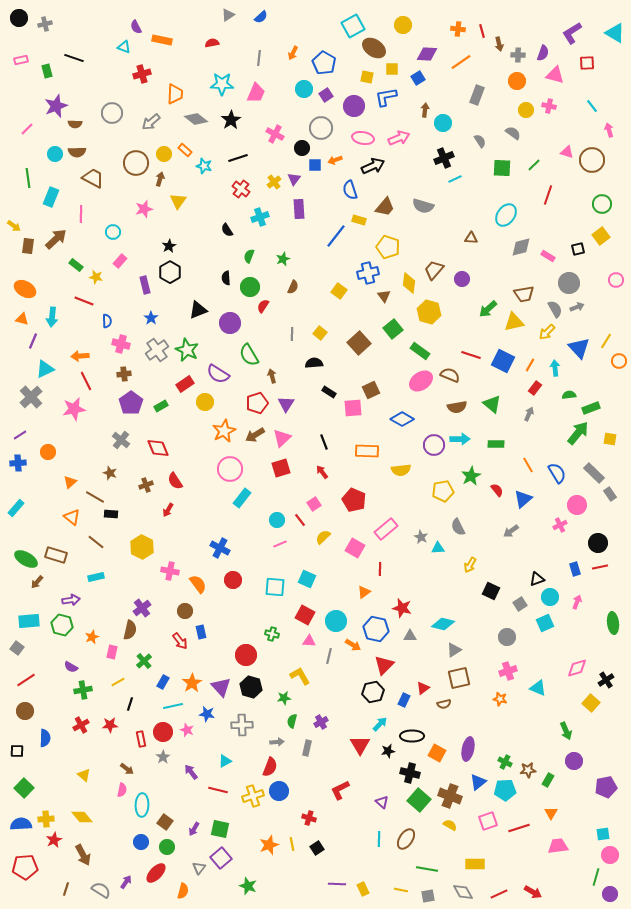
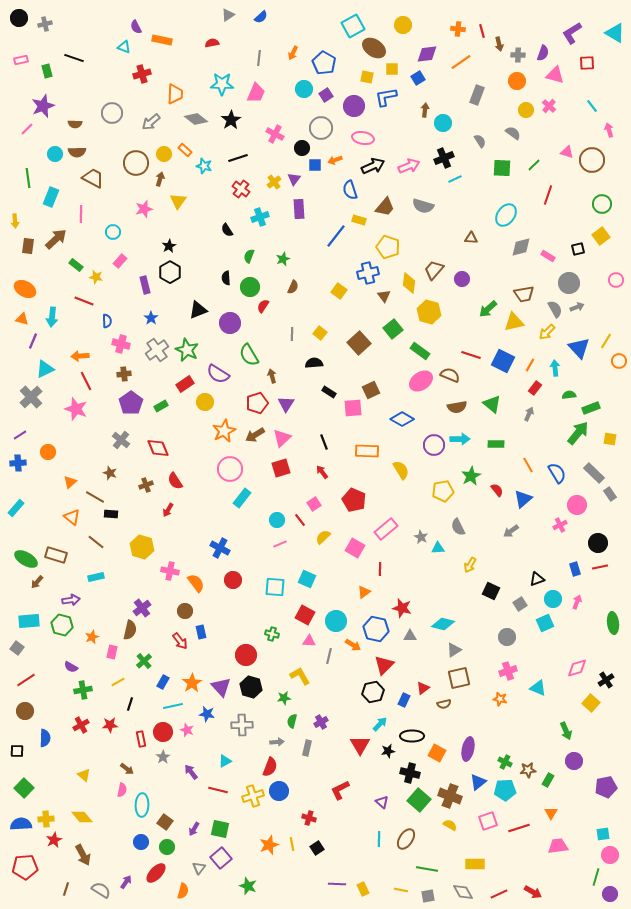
purple diamond at (427, 54): rotated 10 degrees counterclockwise
purple star at (56, 106): moved 13 px left
pink cross at (549, 106): rotated 32 degrees clockwise
pink arrow at (399, 138): moved 10 px right, 28 px down
yellow arrow at (14, 226): moved 1 px right, 5 px up; rotated 48 degrees clockwise
pink star at (74, 409): moved 2 px right; rotated 30 degrees clockwise
yellow semicircle at (401, 470): rotated 114 degrees counterclockwise
yellow hexagon at (142, 547): rotated 10 degrees counterclockwise
orange semicircle at (198, 584): moved 2 px left, 1 px up
cyan circle at (550, 597): moved 3 px right, 2 px down
